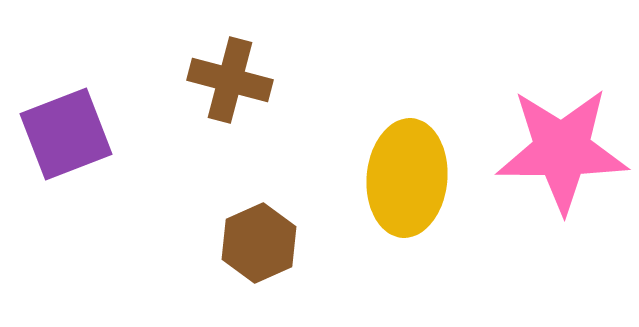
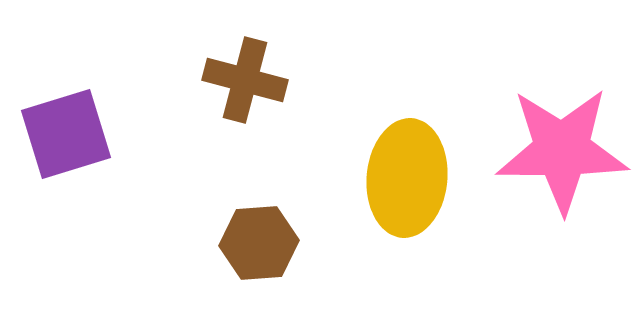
brown cross: moved 15 px right
purple square: rotated 4 degrees clockwise
brown hexagon: rotated 20 degrees clockwise
